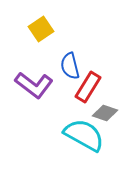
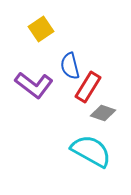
gray diamond: moved 2 px left
cyan semicircle: moved 7 px right, 16 px down
